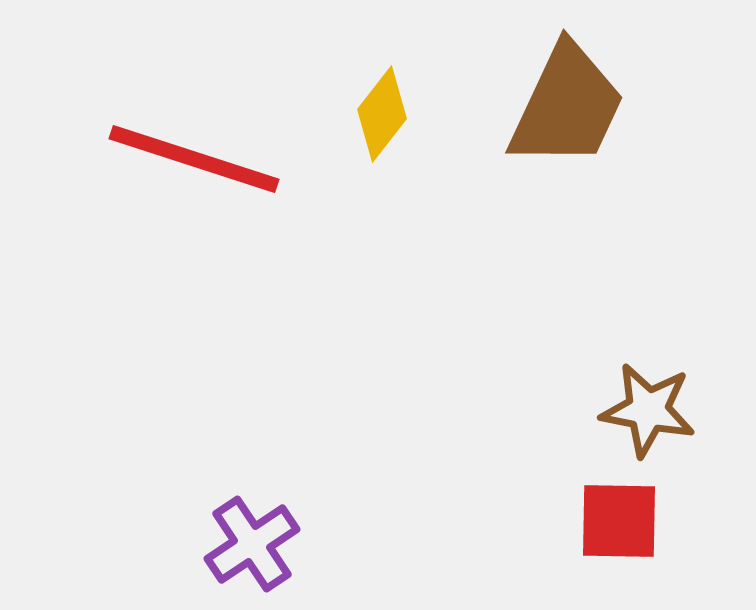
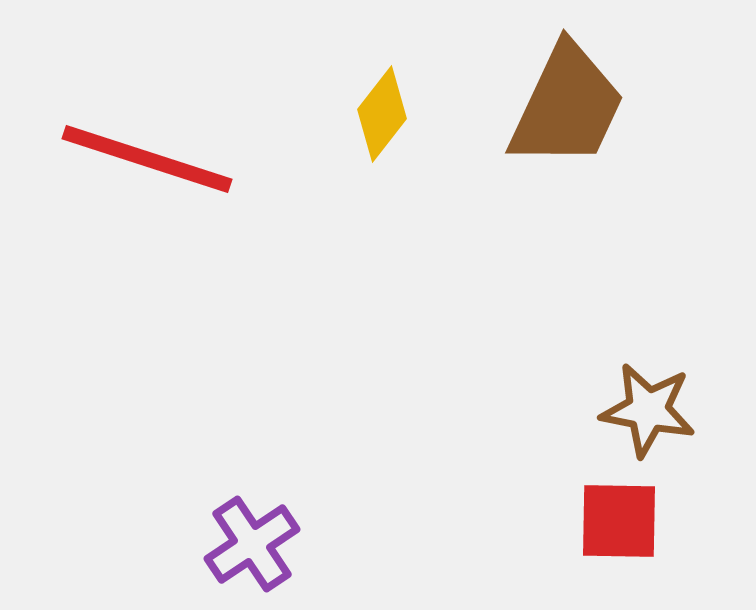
red line: moved 47 px left
